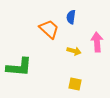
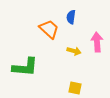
green L-shape: moved 6 px right
yellow square: moved 4 px down
